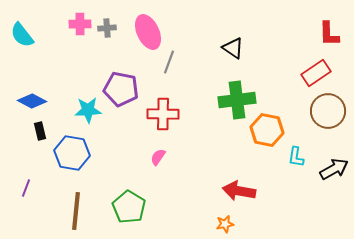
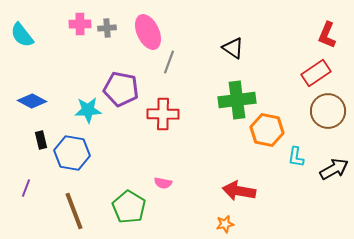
red L-shape: moved 2 px left, 1 px down; rotated 24 degrees clockwise
black rectangle: moved 1 px right, 9 px down
pink semicircle: moved 5 px right, 26 px down; rotated 114 degrees counterclockwise
brown line: moved 2 px left; rotated 27 degrees counterclockwise
